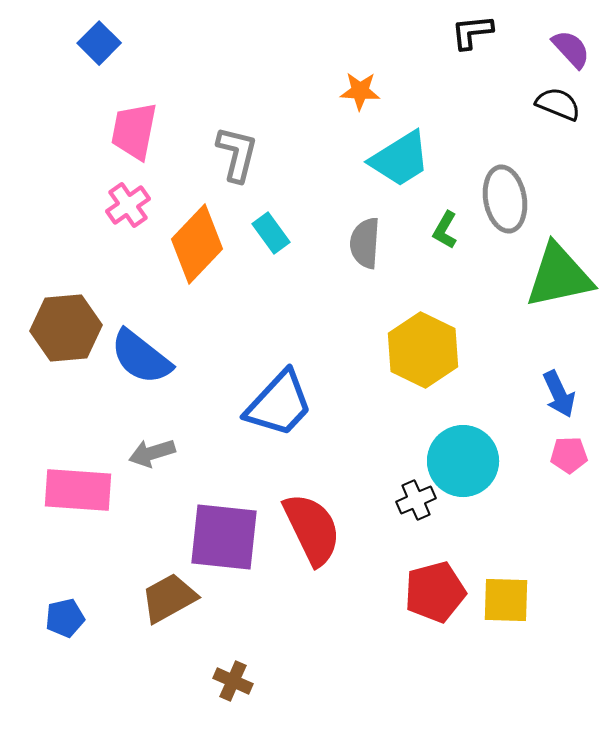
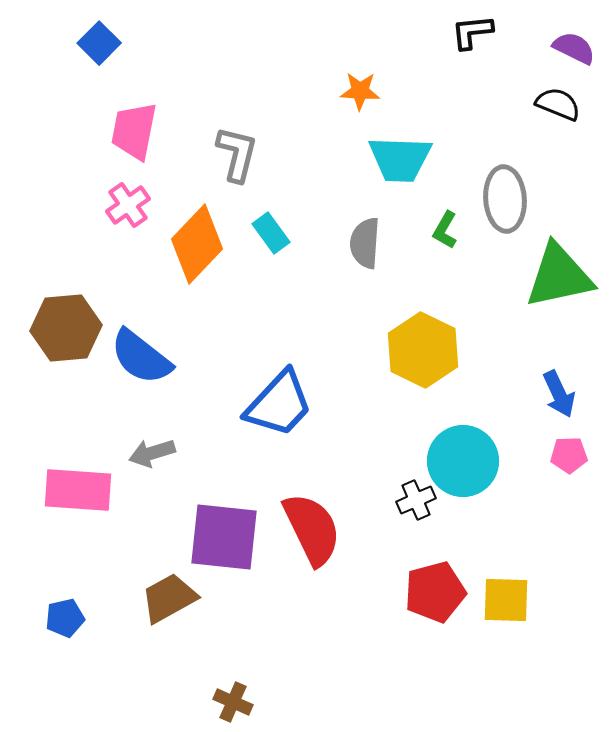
purple semicircle: moved 3 px right, 1 px up; rotated 21 degrees counterclockwise
cyan trapezoid: rotated 34 degrees clockwise
gray ellipse: rotated 6 degrees clockwise
brown cross: moved 21 px down
